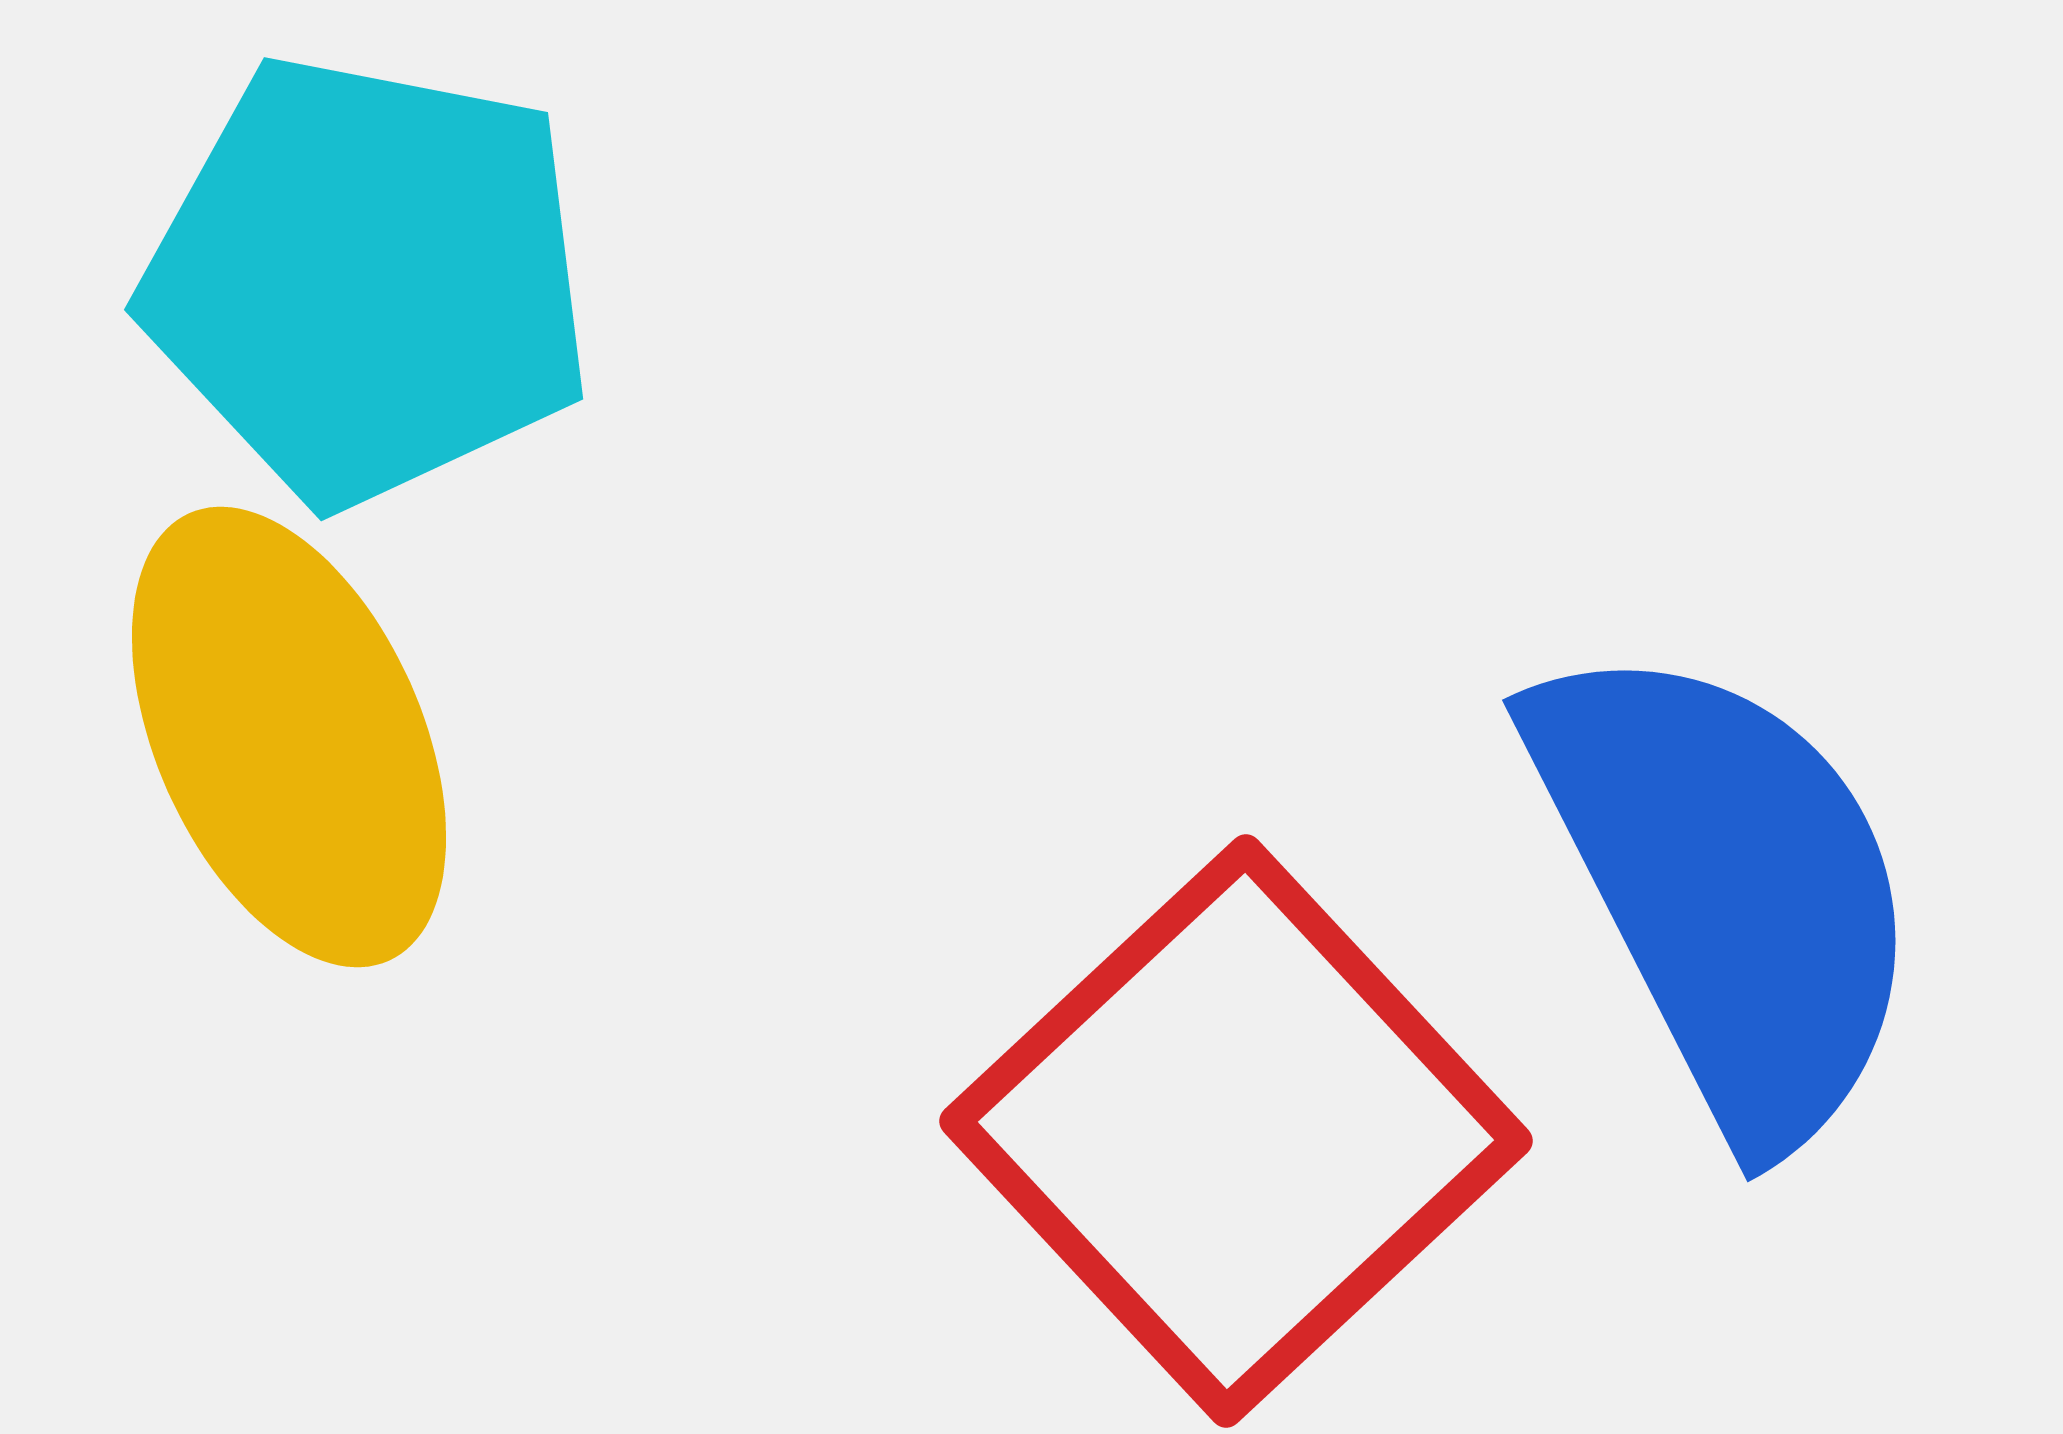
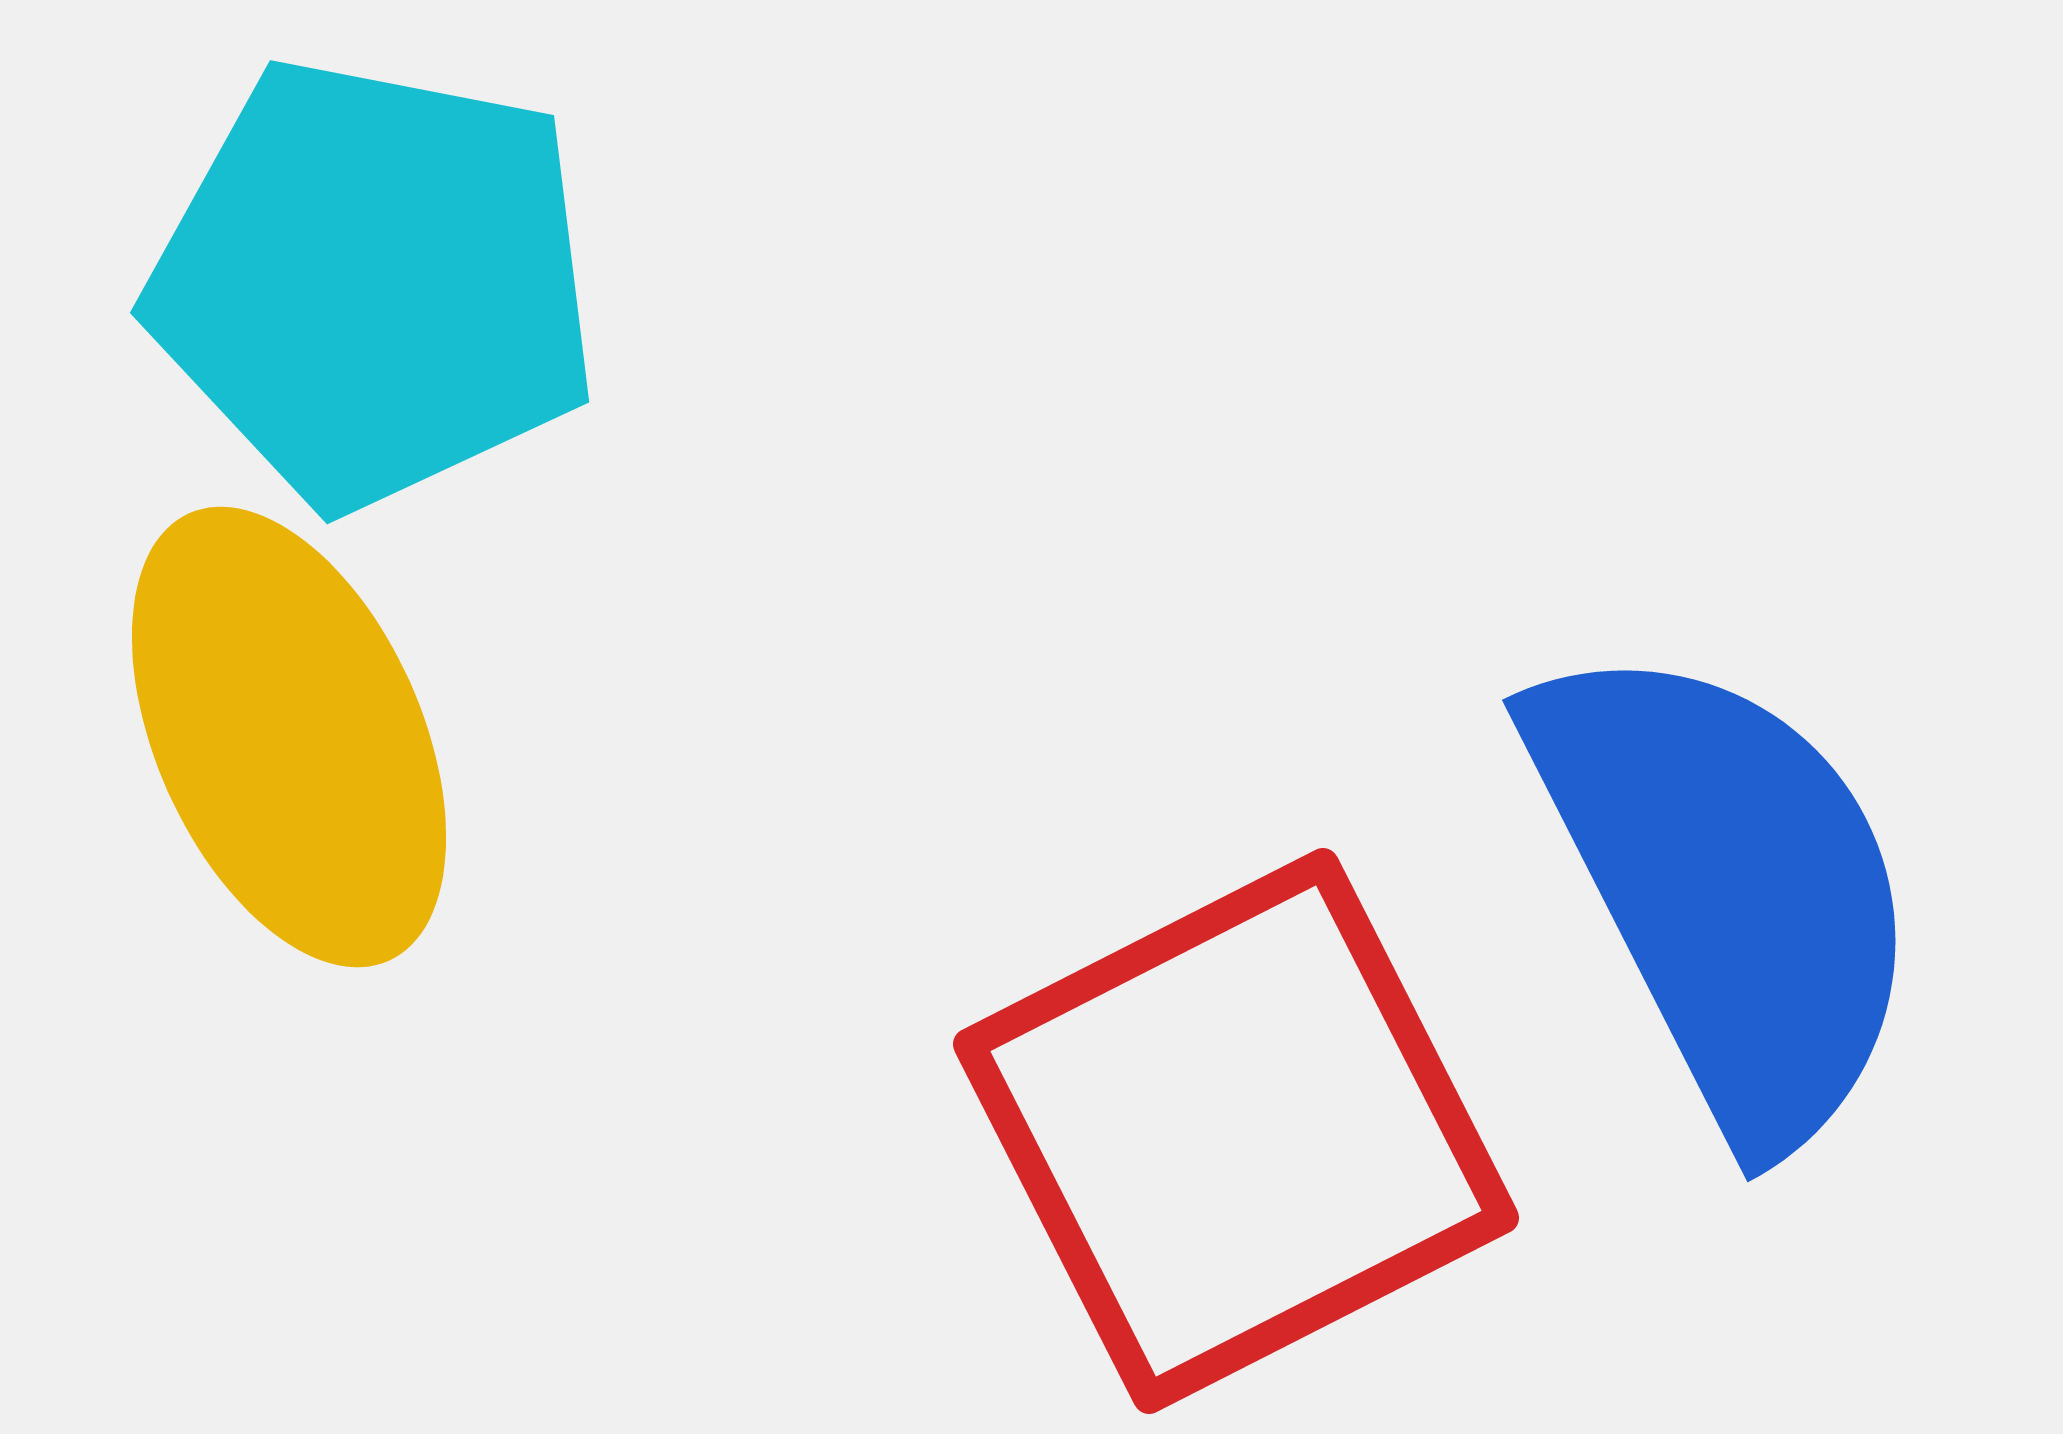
cyan pentagon: moved 6 px right, 3 px down
red square: rotated 16 degrees clockwise
